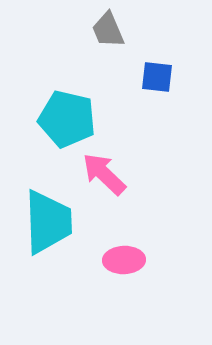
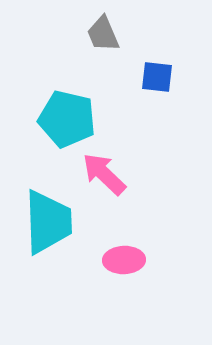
gray trapezoid: moved 5 px left, 4 px down
